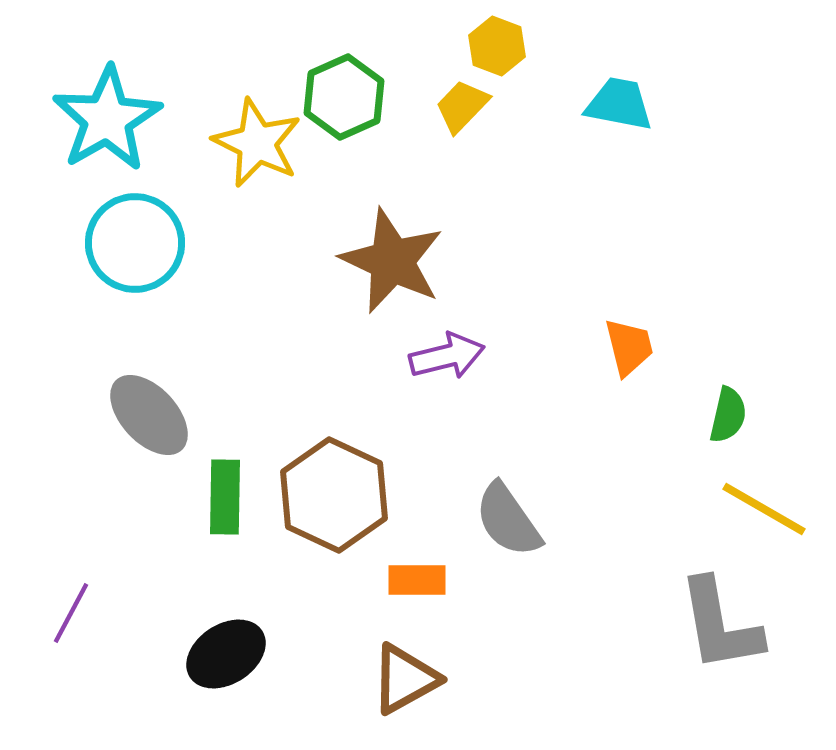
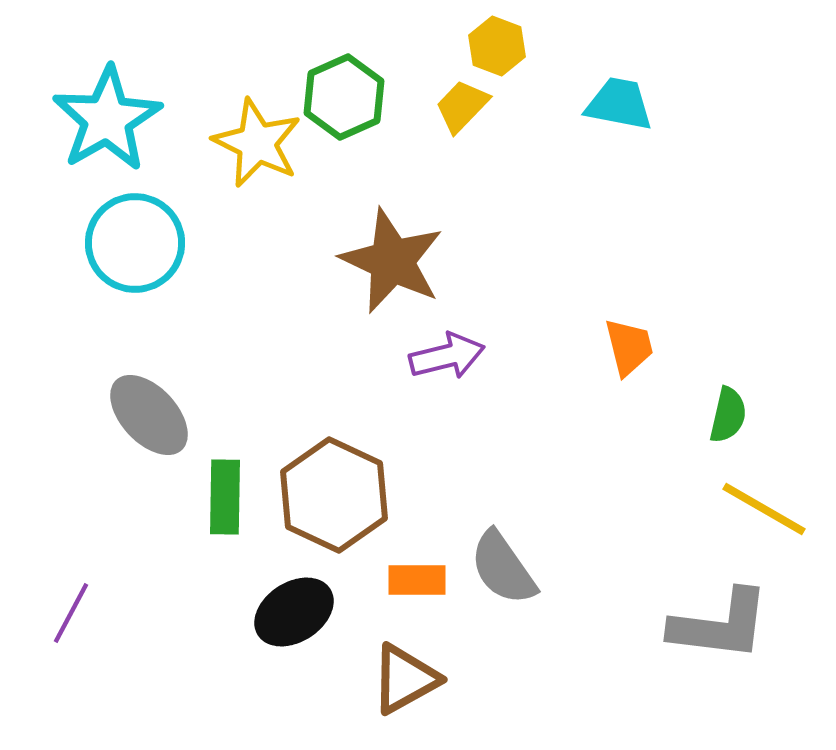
gray semicircle: moved 5 px left, 48 px down
gray L-shape: rotated 73 degrees counterclockwise
black ellipse: moved 68 px right, 42 px up
